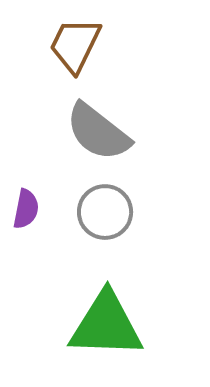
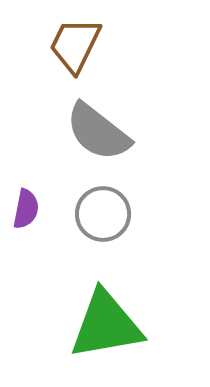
gray circle: moved 2 px left, 2 px down
green triangle: rotated 12 degrees counterclockwise
